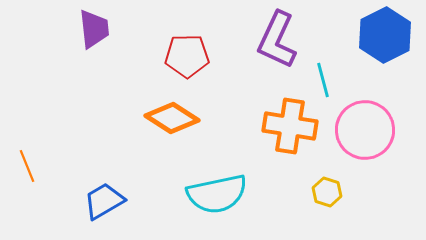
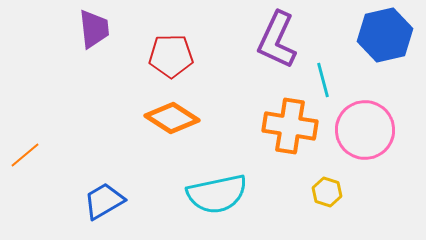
blue hexagon: rotated 14 degrees clockwise
red pentagon: moved 16 px left
orange line: moved 2 px left, 11 px up; rotated 72 degrees clockwise
